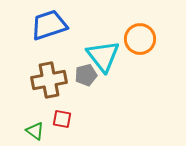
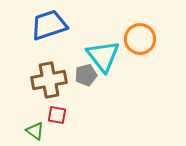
red square: moved 5 px left, 4 px up
